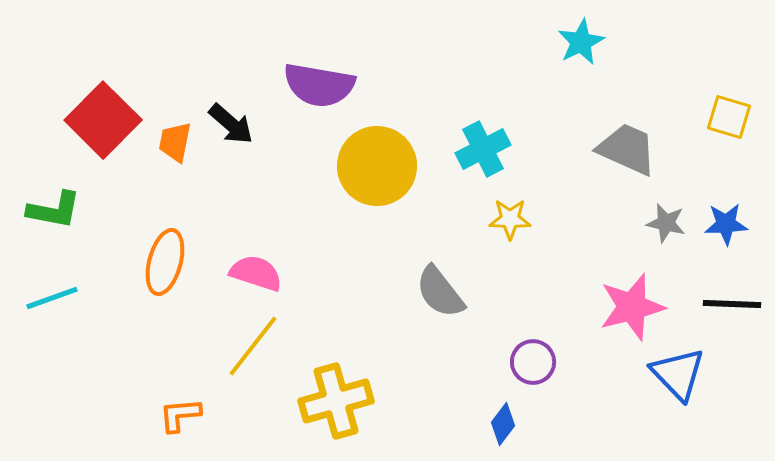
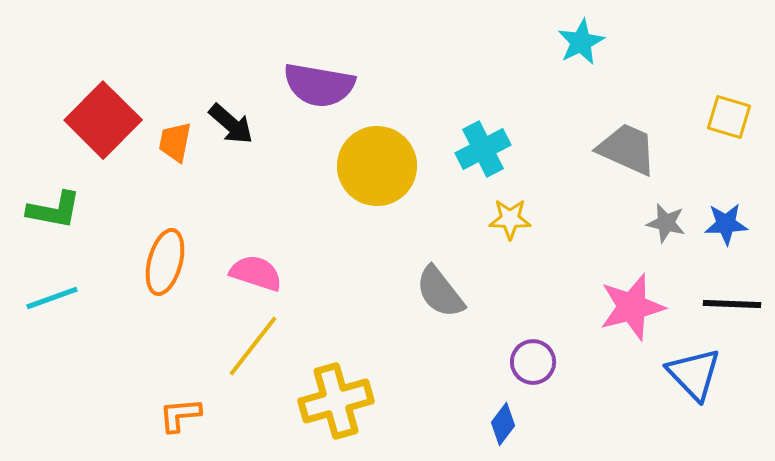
blue triangle: moved 16 px right
